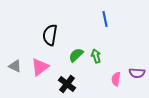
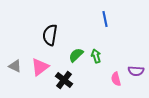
purple semicircle: moved 1 px left, 2 px up
pink semicircle: rotated 24 degrees counterclockwise
black cross: moved 3 px left, 4 px up
